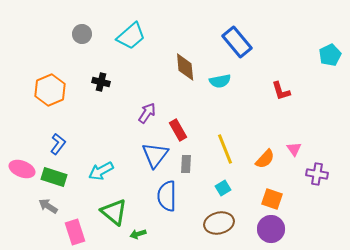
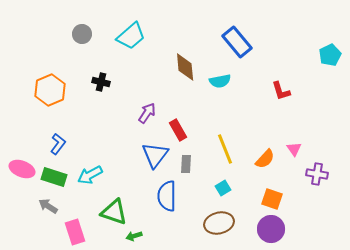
cyan arrow: moved 11 px left, 4 px down
green triangle: rotated 20 degrees counterclockwise
green arrow: moved 4 px left, 2 px down
